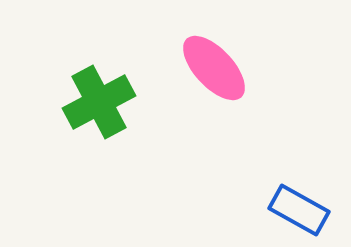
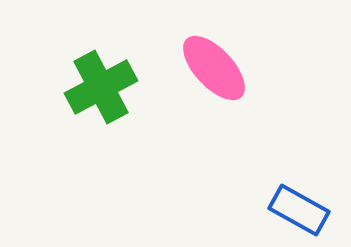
green cross: moved 2 px right, 15 px up
